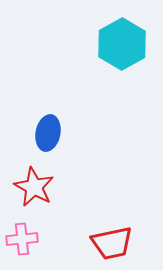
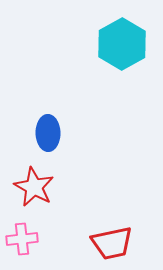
blue ellipse: rotated 12 degrees counterclockwise
